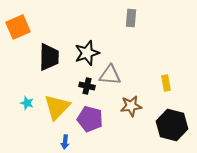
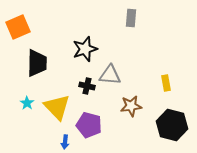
black star: moved 2 px left, 4 px up
black trapezoid: moved 12 px left, 6 px down
cyan star: rotated 16 degrees clockwise
yellow triangle: rotated 28 degrees counterclockwise
purple pentagon: moved 1 px left, 6 px down
